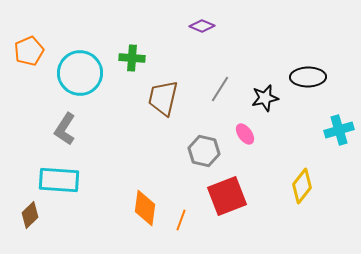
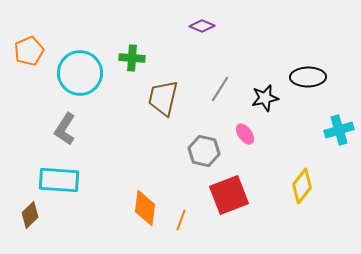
red square: moved 2 px right, 1 px up
